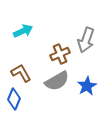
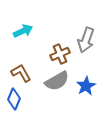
blue star: moved 1 px left
